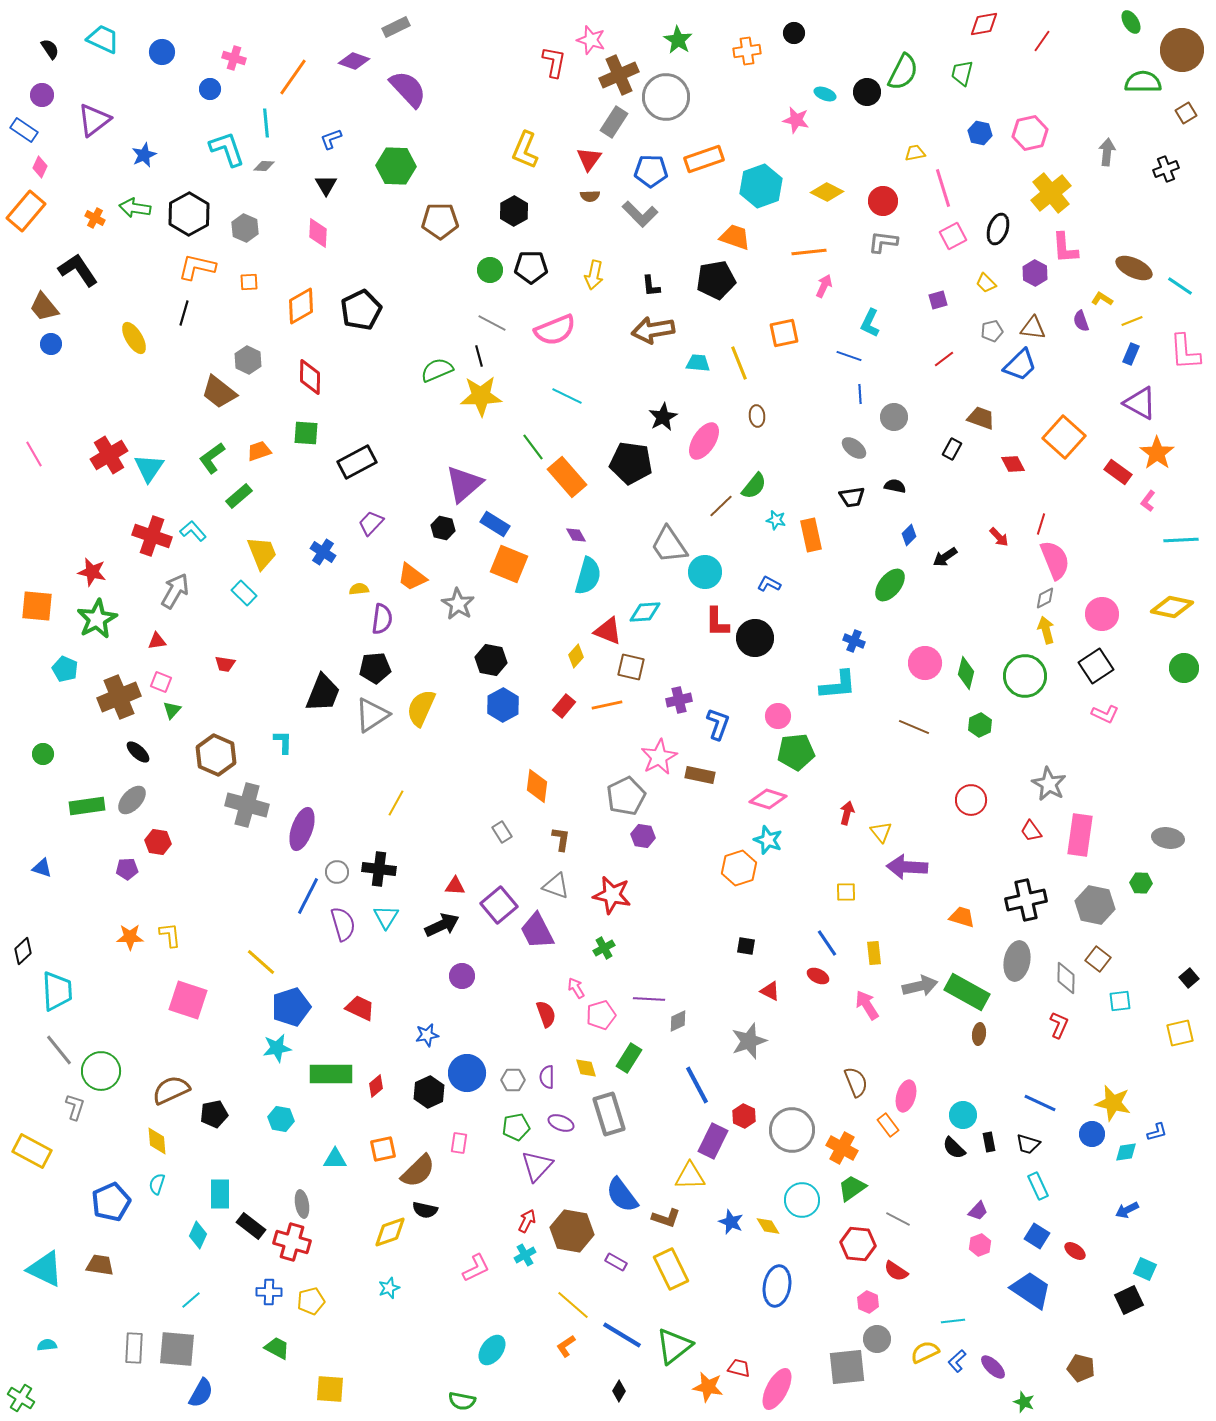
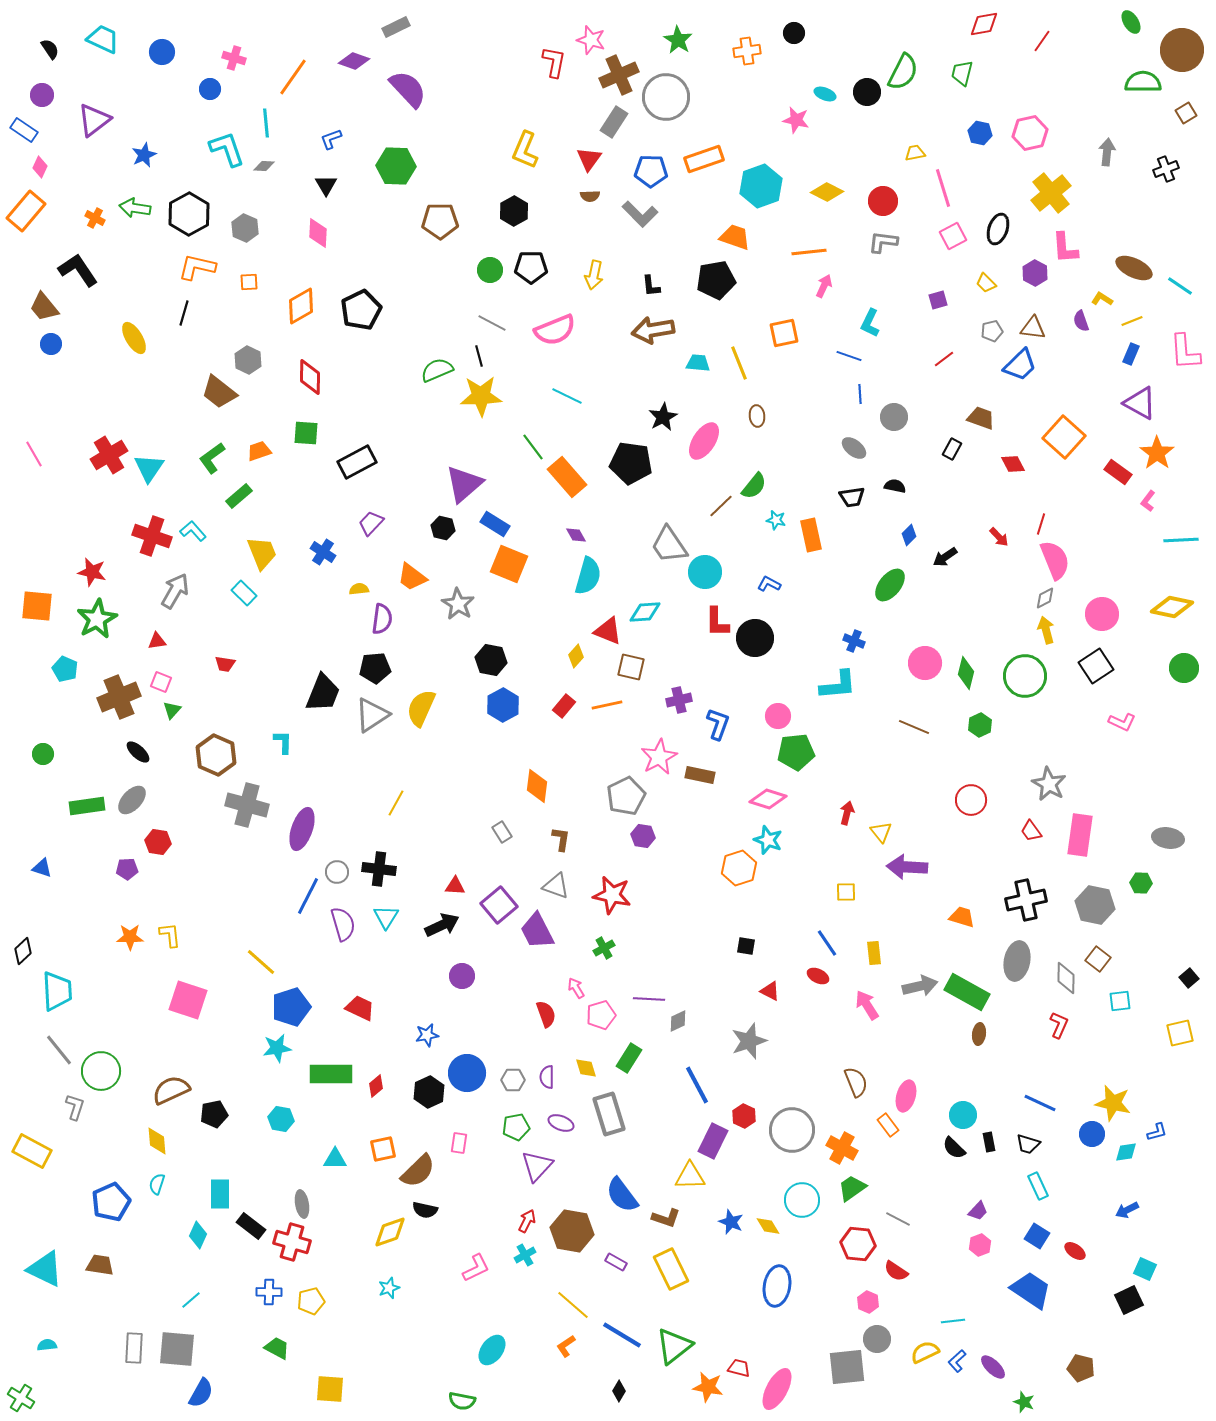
pink L-shape at (1105, 714): moved 17 px right, 8 px down
